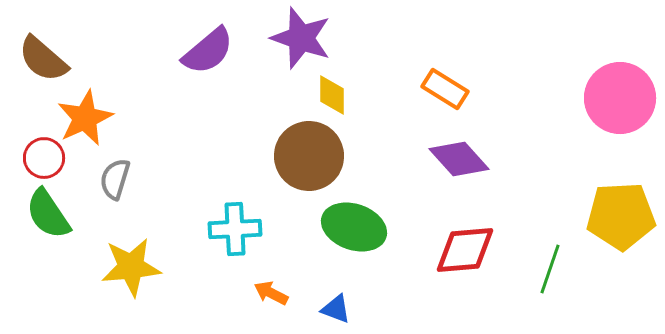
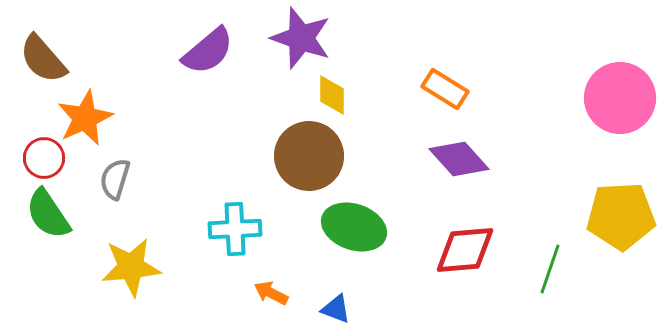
brown semicircle: rotated 8 degrees clockwise
